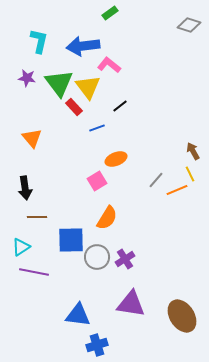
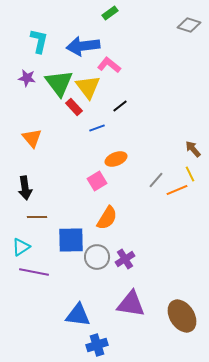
brown arrow: moved 2 px up; rotated 12 degrees counterclockwise
